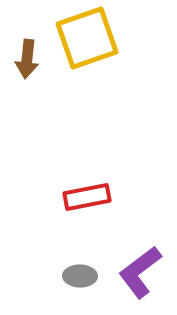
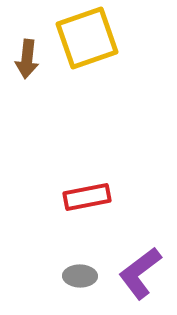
purple L-shape: moved 1 px down
